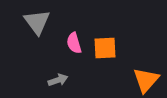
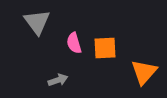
orange triangle: moved 2 px left, 8 px up
